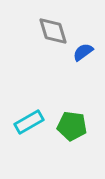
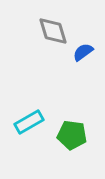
green pentagon: moved 9 px down
